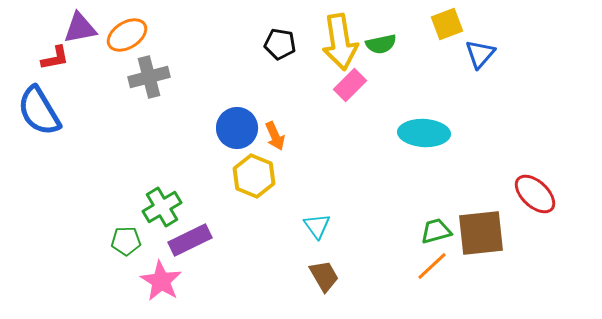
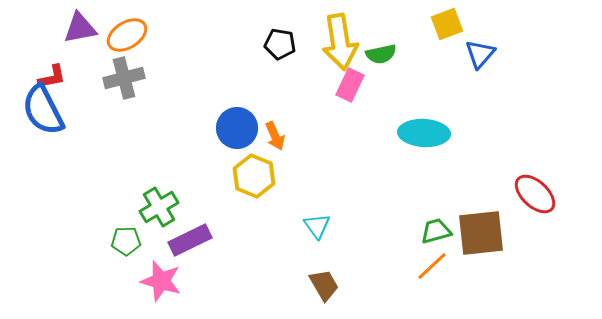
green semicircle: moved 10 px down
red L-shape: moved 3 px left, 19 px down
gray cross: moved 25 px left, 1 px down
pink rectangle: rotated 20 degrees counterclockwise
blue semicircle: moved 4 px right, 1 px up; rotated 4 degrees clockwise
green cross: moved 3 px left
brown trapezoid: moved 9 px down
pink star: rotated 15 degrees counterclockwise
